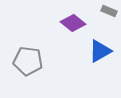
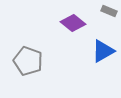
blue triangle: moved 3 px right
gray pentagon: rotated 12 degrees clockwise
